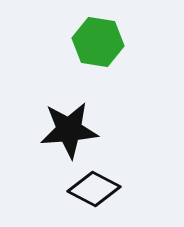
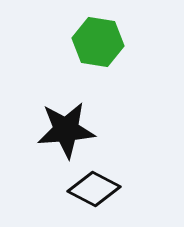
black star: moved 3 px left
